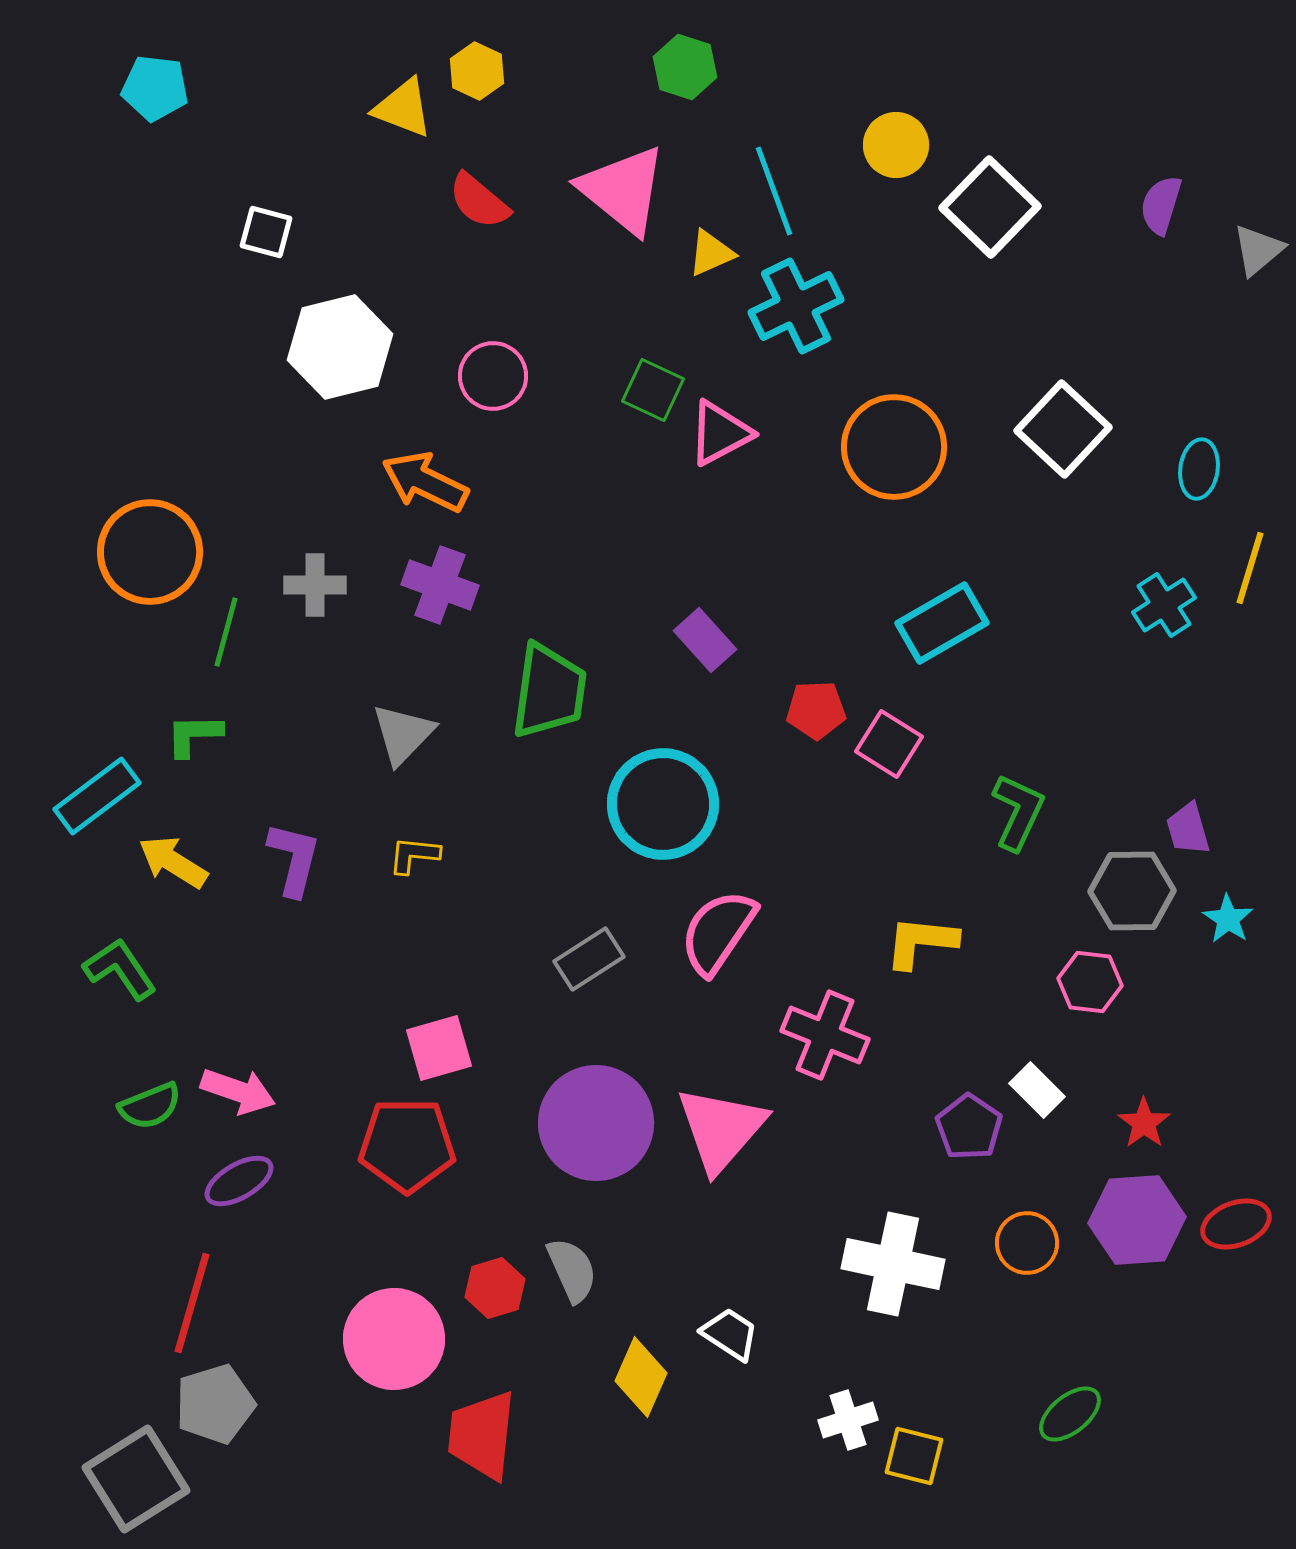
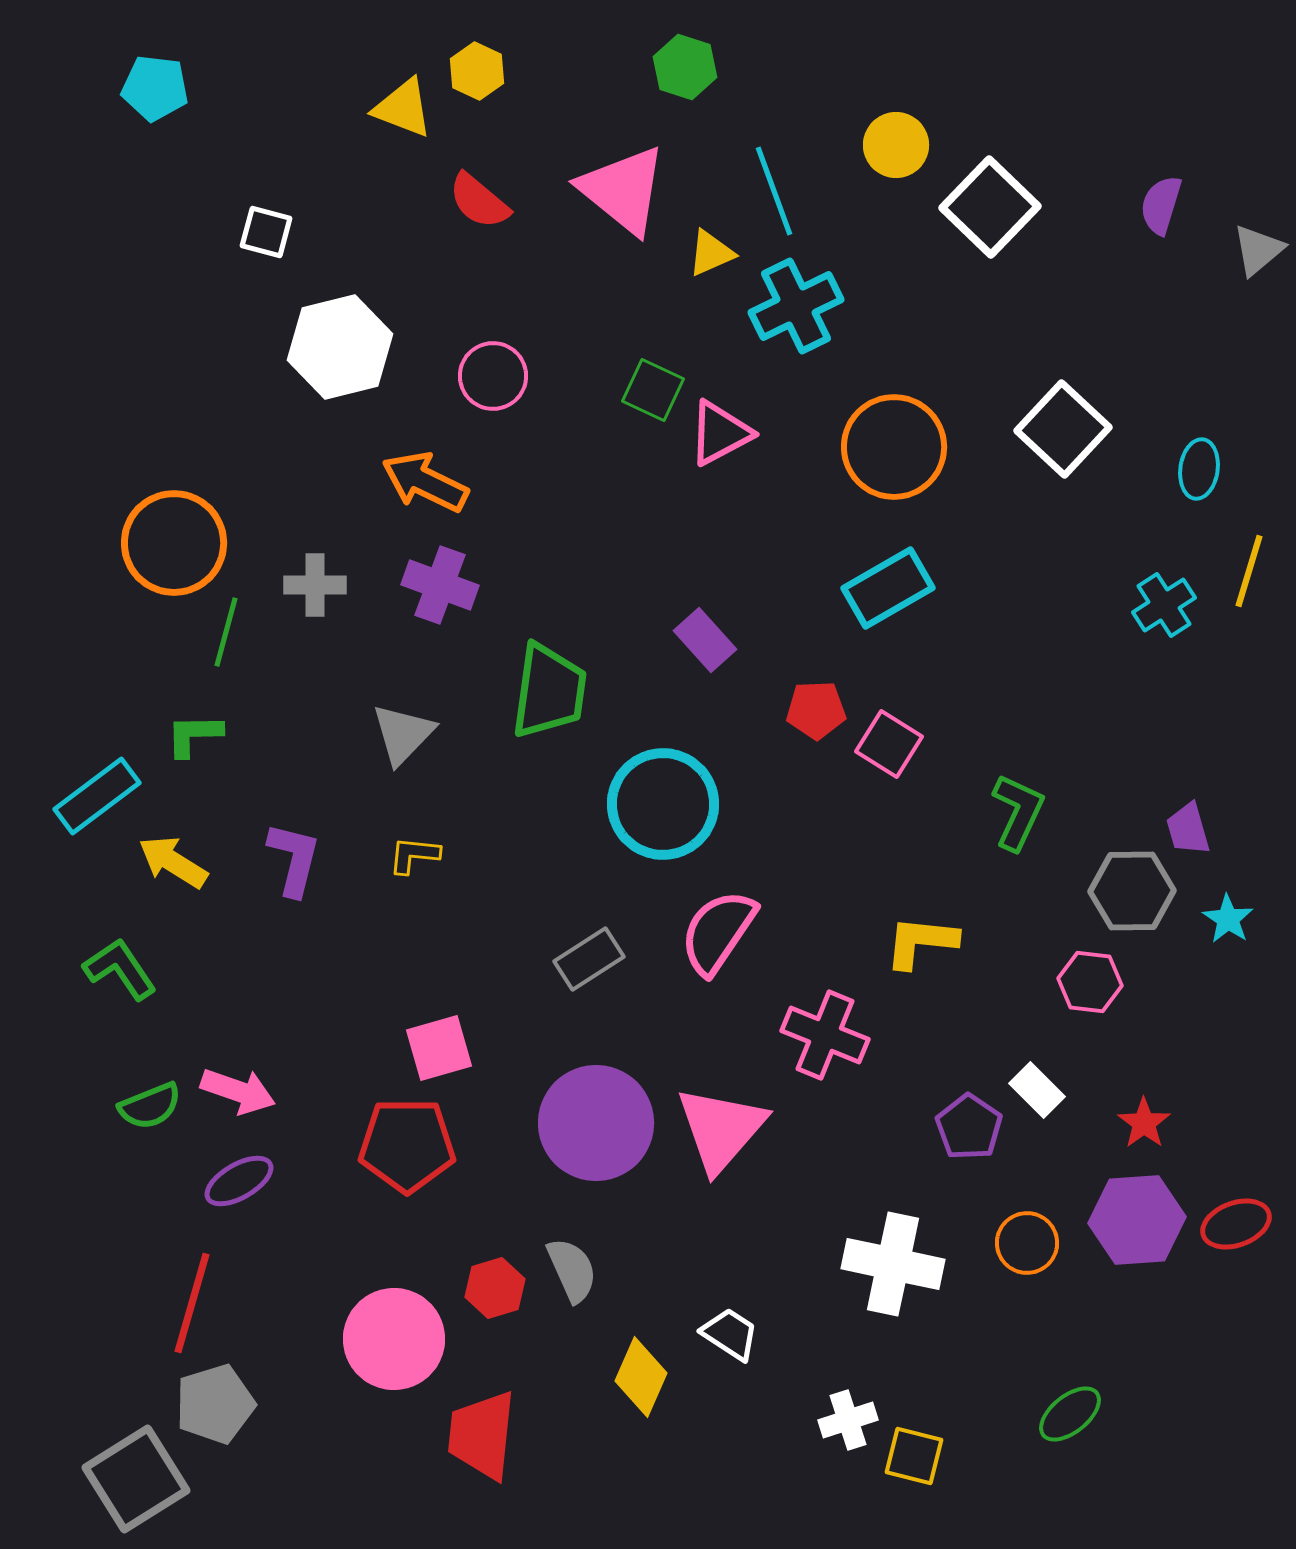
orange circle at (150, 552): moved 24 px right, 9 px up
yellow line at (1250, 568): moved 1 px left, 3 px down
cyan rectangle at (942, 623): moved 54 px left, 35 px up
